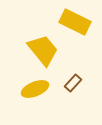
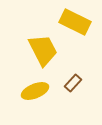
yellow trapezoid: rotated 12 degrees clockwise
yellow ellipse: moved 2 px down
